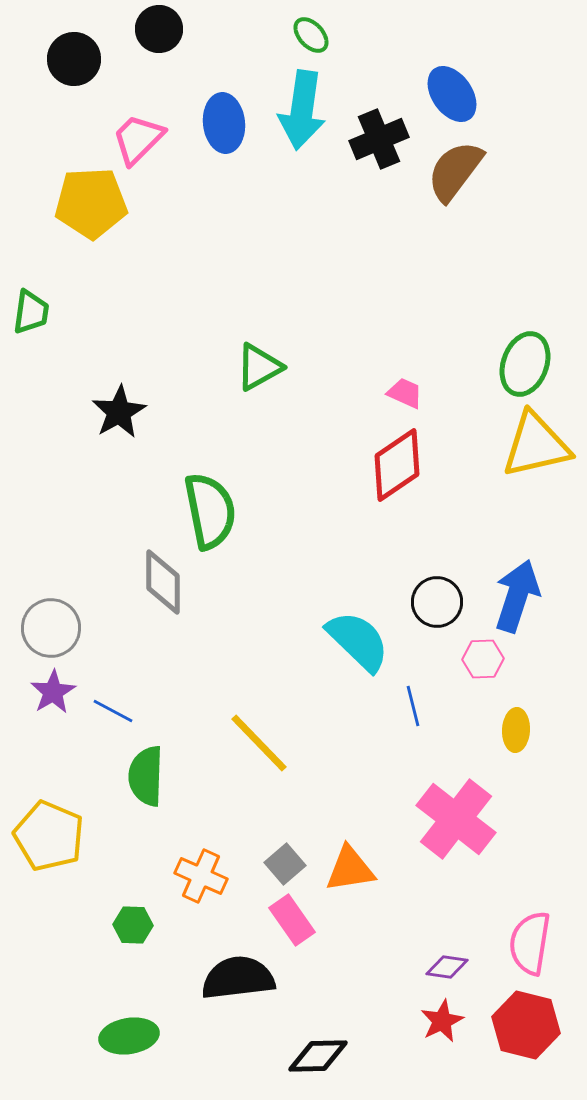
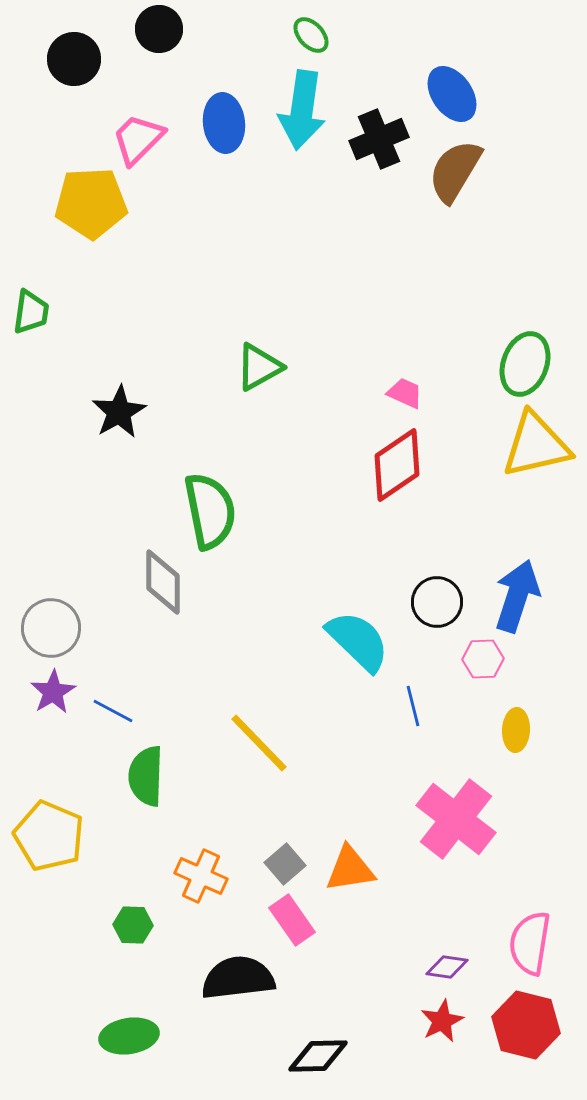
brown semicircle at (455, 171): rotated 6 degrees counterclockwise
